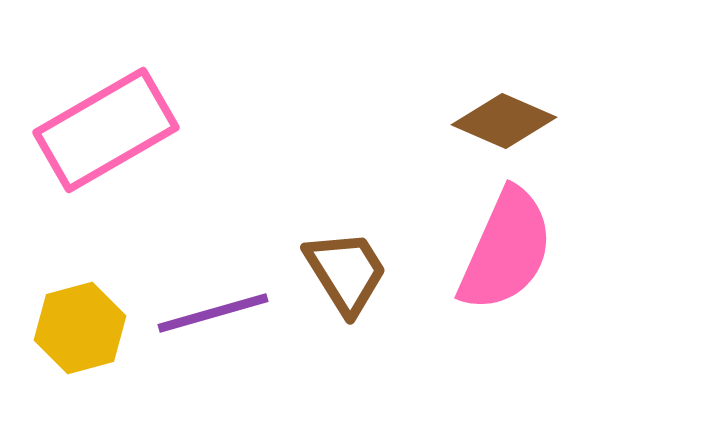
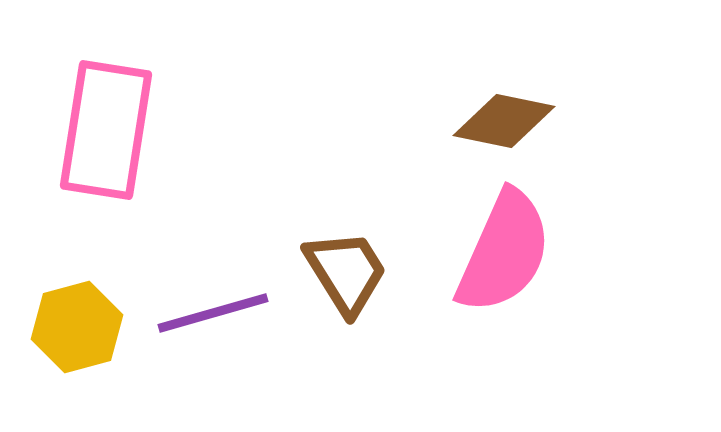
brown diamond: rotated 12 degrees counterclockwise
pink rectangle: rotated 51 degrees counterclockwise
pink semicircle: moved 2 px left, 2 px down
yellow hexagon: moved 3 px left, 1 px up
